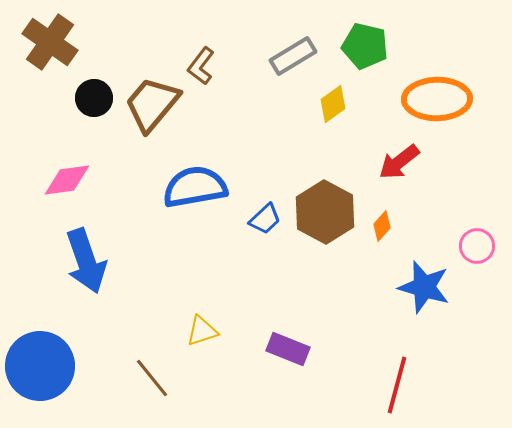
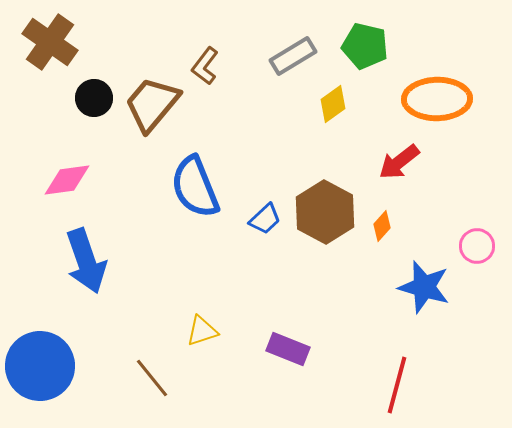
brown L-shape: moved 4 px right
blue semicircle: rotated 102 degrees counterclockwise
